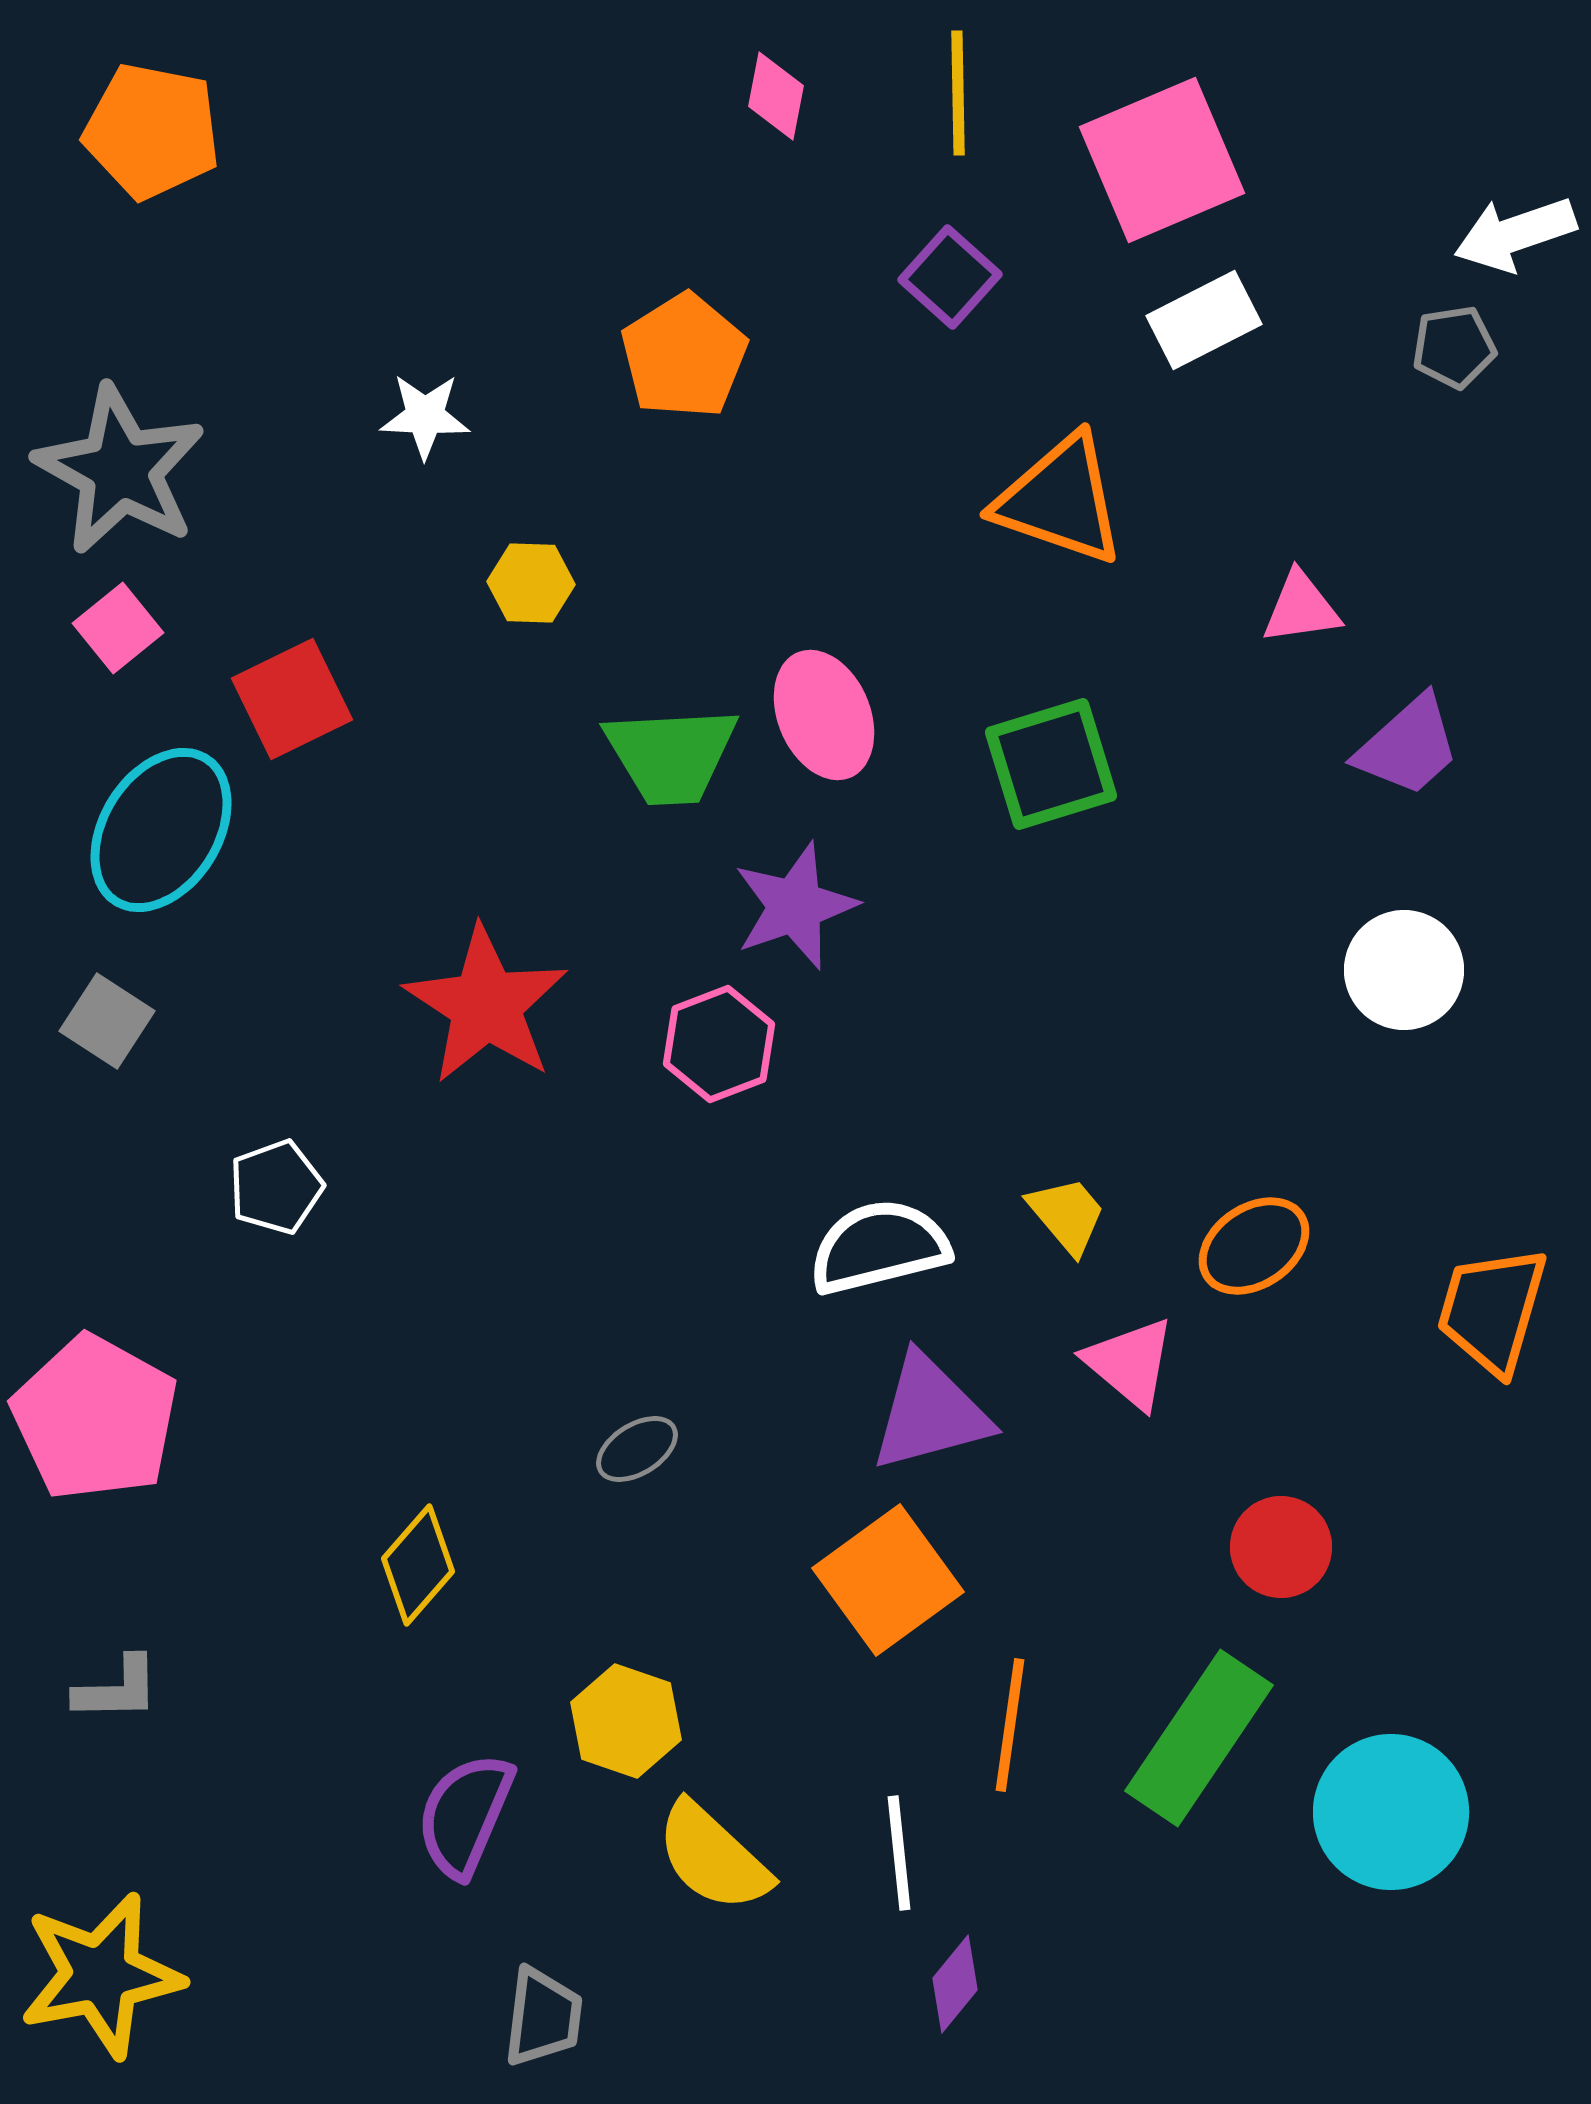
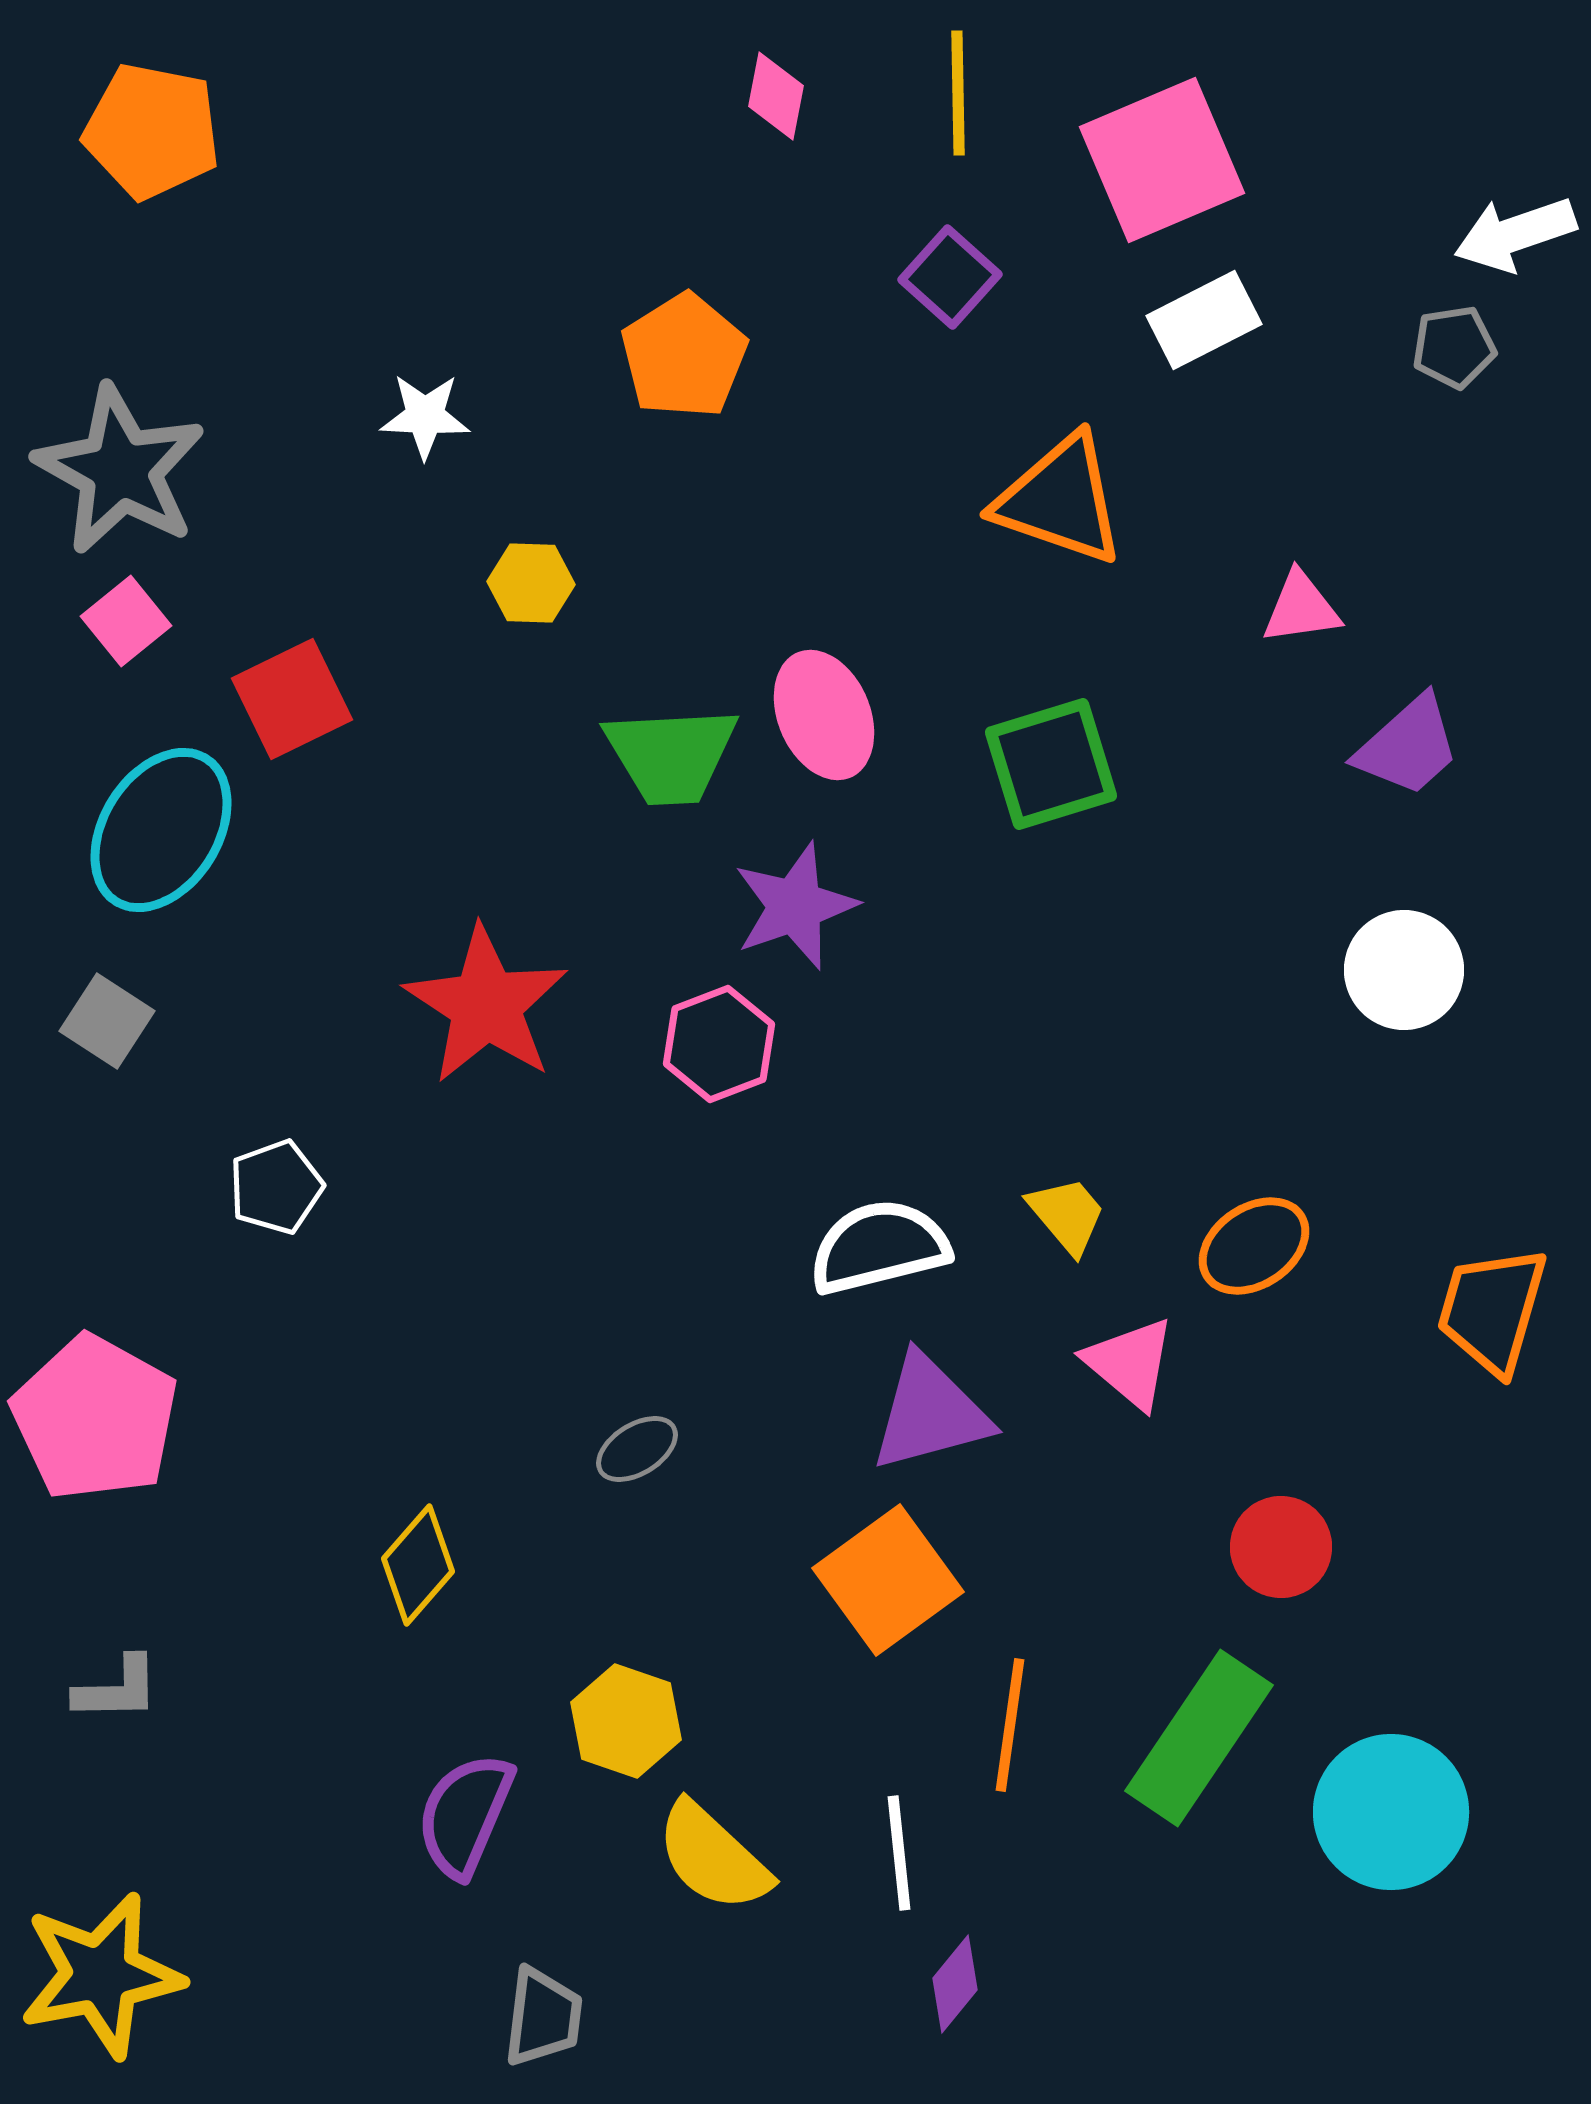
pink square at (118, 628): moved 8 px right, 7 px up
